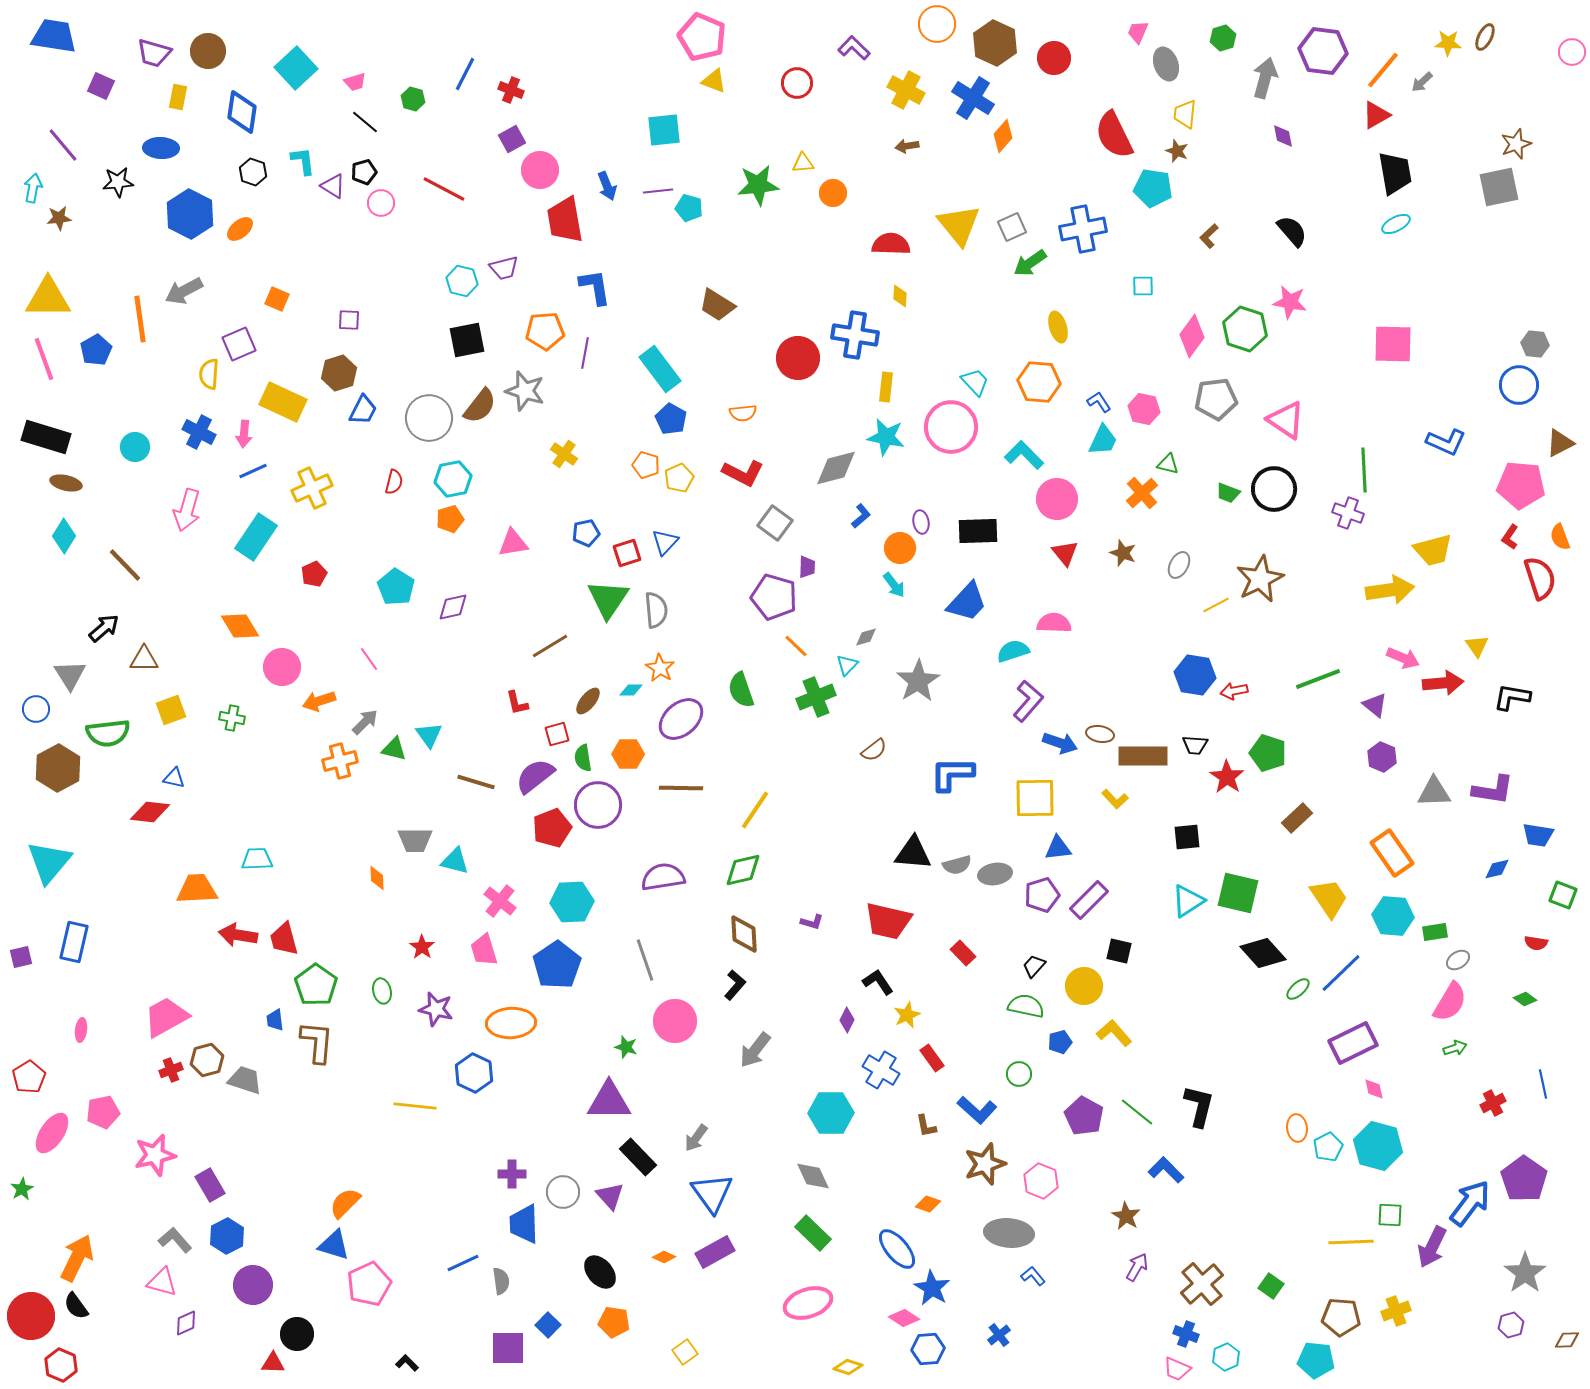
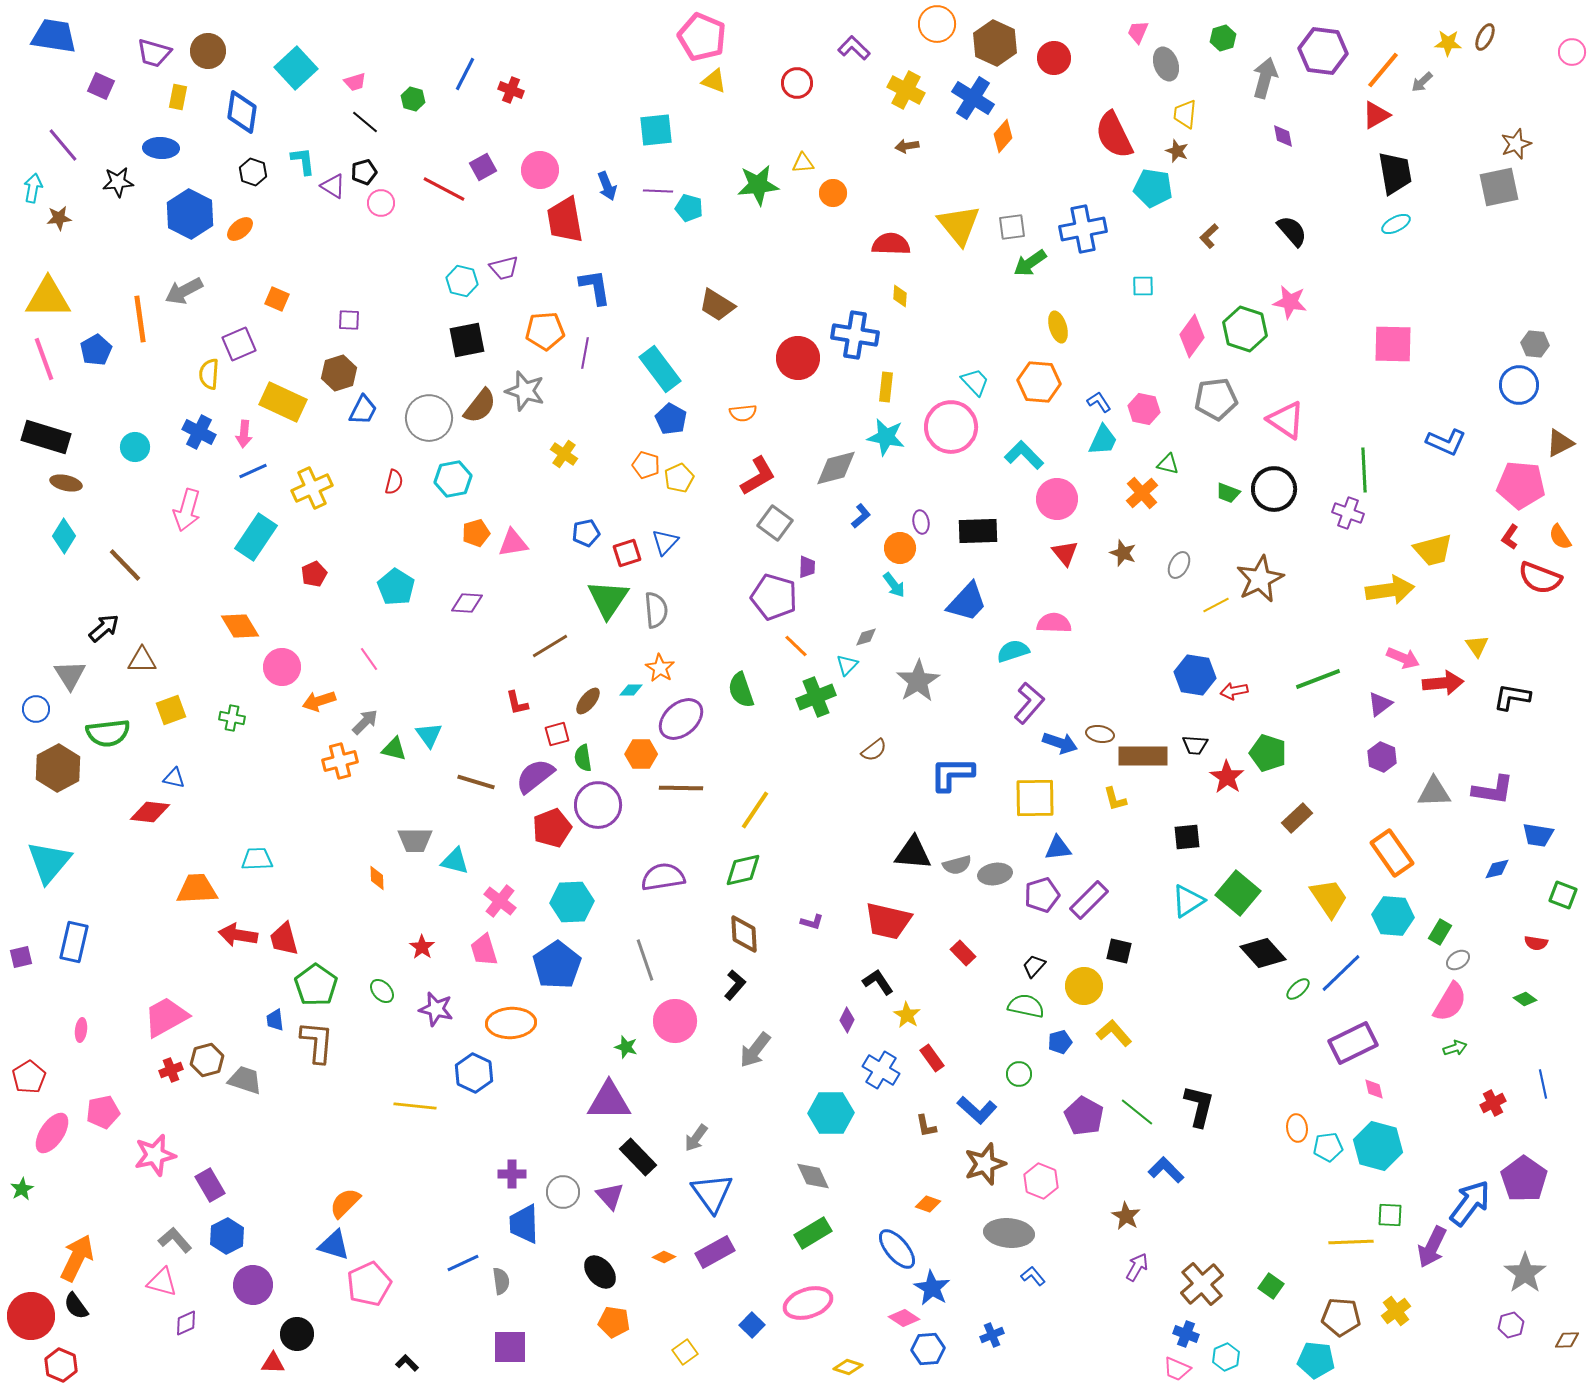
cyan square at (664, 130): moved 8 px left
purple square at (512, 139): moved 29 px left, 28 px down
purple line at (658, 191): rotated 8 degrees clockwise
gray square at (1012, 227): rotated 16 degrees clockwise
red L-shape at (743, 473): moved 15 px right, 3 px down; rotated 57 degrees counterclockwise
orange pentagon at (450, 519): moved 26 px right, 14 px down
orange semicircle at (1560, 537): rotated 12 degrees counterclockwise
red semicircle at (1540, 578): rotated 129 degrees clockwise
purple diamond at (453, 607): moved 14 px right, 4 px up; rotated 16 degrees clockwise
brown triangle at (144, 659): moved 2 px left, 1 px down
purple L-shape at (1028, 701): moved 1 px right, 2 px down
purple triangle at (1375, 705): moved 5 px right, 1 px up; rotated 44 degrees clockwise
orange hexagon at (628, 754): moved 13 px right
yellow L-shape at (1115, 799): rotated 28 degrees clockwise
green square at (1238, 893): rotated 27 degrees clockwise
green rectangle at (1435, 932): moved 5 px right; rotated 50 degrees counterclockwise
green ellipse at (382, 991): rotated 30 degrees counterclockwise
yellow star at (907, 1015): rotated 16 degrees counterclockwise
cyan pentagon at (1328, 1147): rotated 20 degrees clockwise
green rectangle at (813, 1233): rotated 75 degrees counterclockwise
yellow cross at (1396, 1311): rotated 16 degrees counterclockwise
blue square at (548, 1325): moved 204 px right
blue cross at (999, 1335): moved 7 px left; rotated 15 degrees clockwise
purple square at (508, 1348): moved 2 px right, 1 px up
